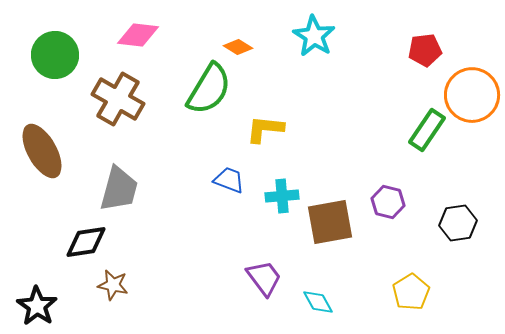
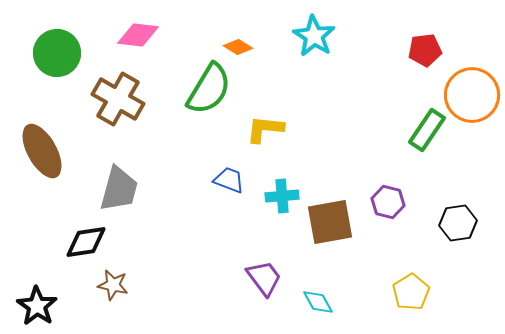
green circle: moved 2 px right, 2 px up
